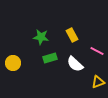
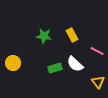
green star: moved 3 px right, 1 px up
green rectangle: moved 5 px right, 10 px down
yellow triangle: rotated 48 degrees counterclockwise
